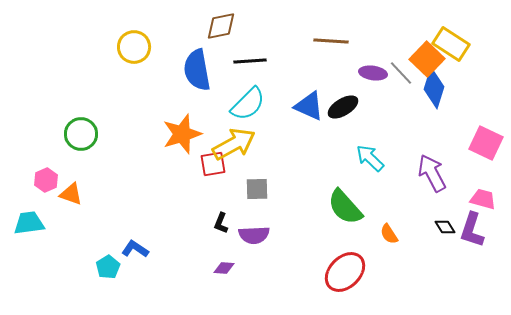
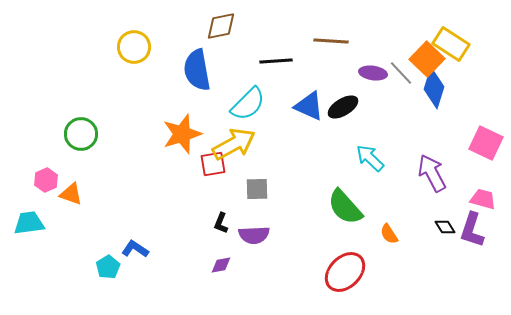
black line: moved 26 px right
purple diamond: moved 3 px left, 3 px up; rotated 15 degrees counterclockwise
